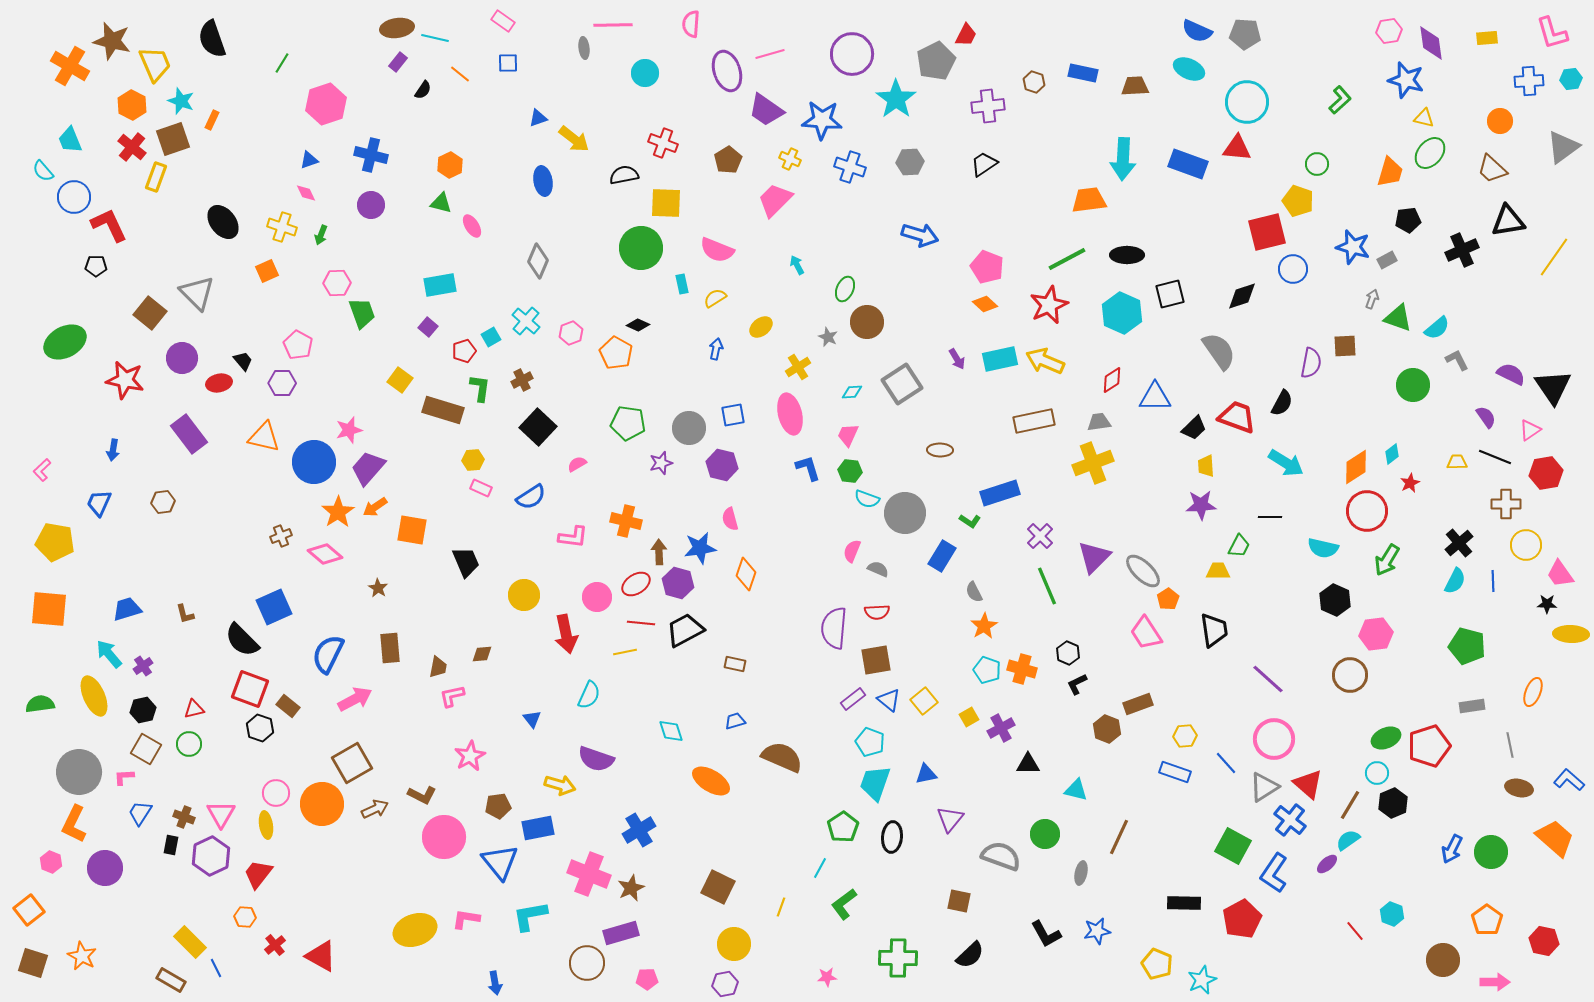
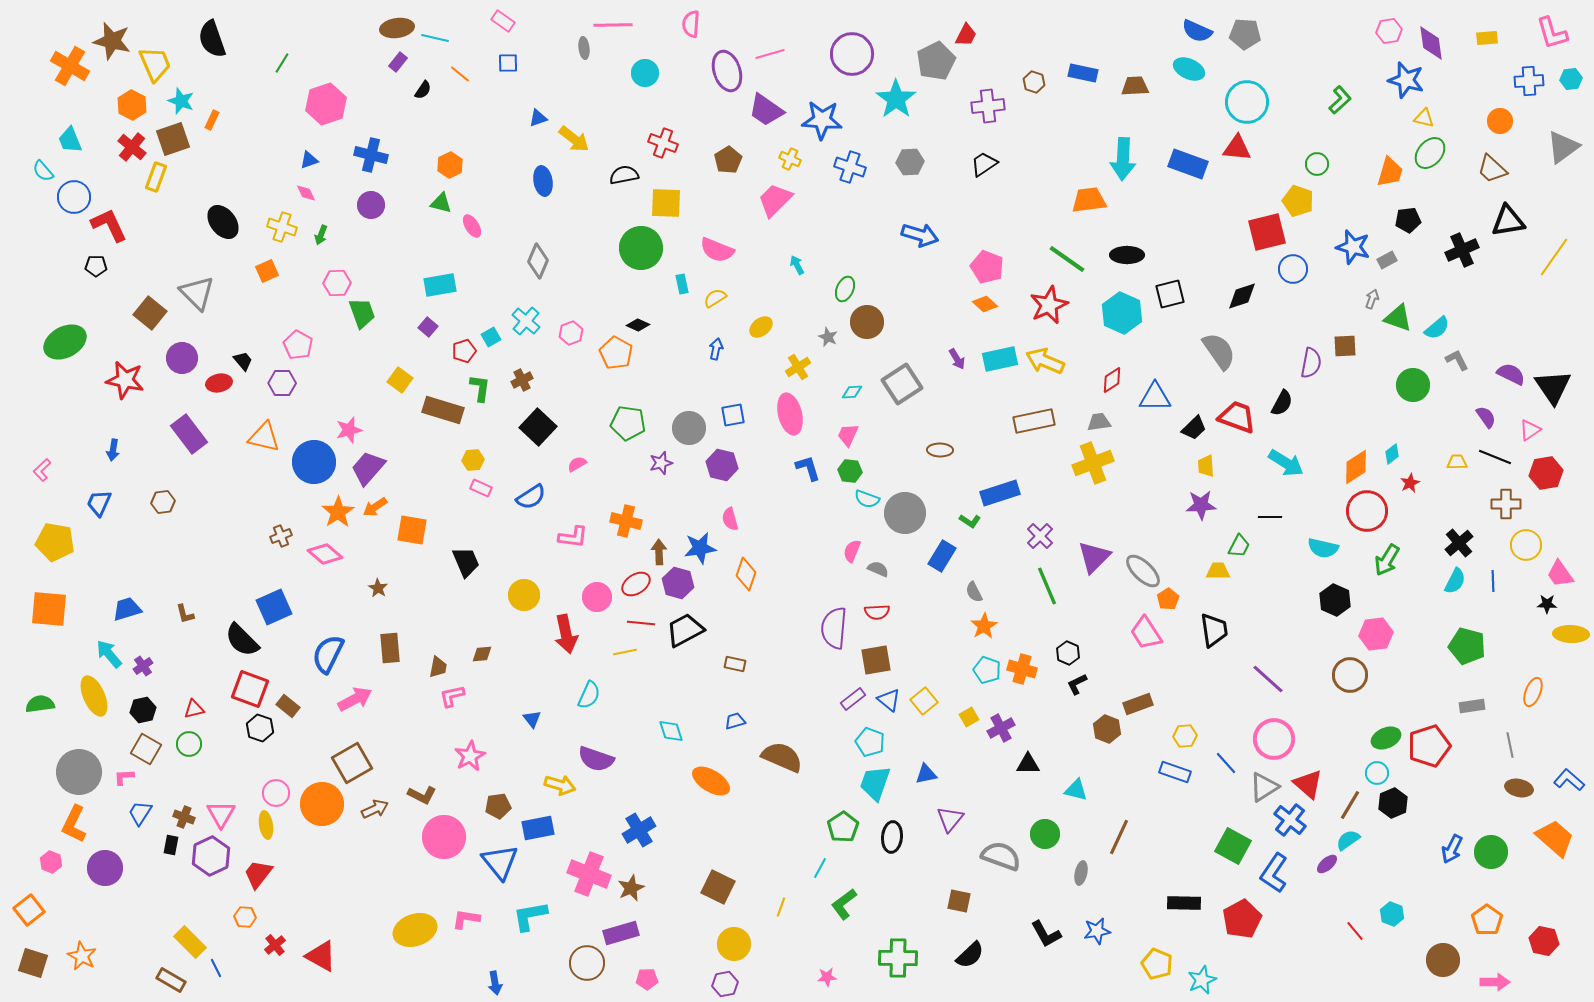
green line at (1067, 259): rotated 63 degrees clockwise
